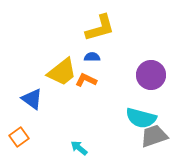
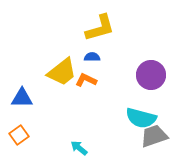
blue triangle: moved 10 px left, 1 px up; rotated 35 degrees counterclockwise
orange square: moved 2 px up
